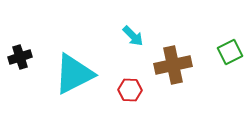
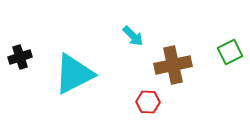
red hexagon: moved 18 px right, 12 px down
